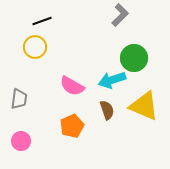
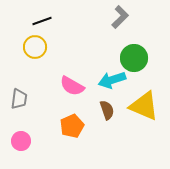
gray L-shape: moved 2 px down
